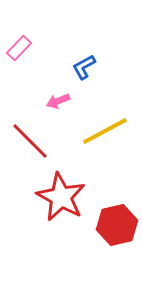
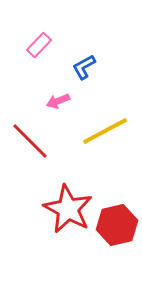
pink rectangle: moved 20 px right, 3 px up
red star: moved 7 px right, 12 px down
